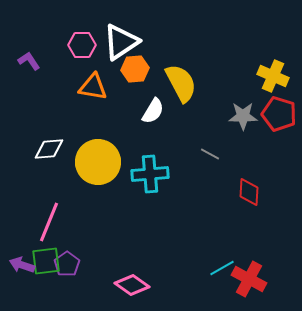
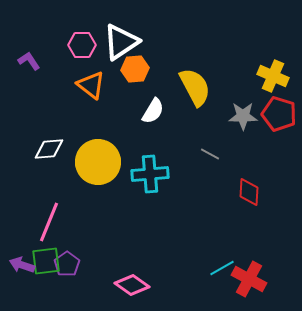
yellow semicircle: moved 14 px right, 4 px down
orange triangle: moved 2 px left, 2 px up; rotated 28 degrees clockwise
